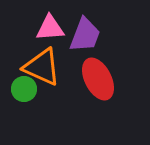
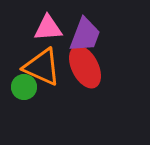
pink triangle: moved 2 px left
red ellipse: moved 13 px left, 12 px up
green circle: moved 2 px up
